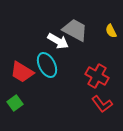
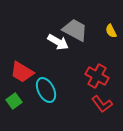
white arrow: moved 1 px down
cyan ellipse: moved 1 px left, 25 px down
green square: moved 1 px left, 2 px up
